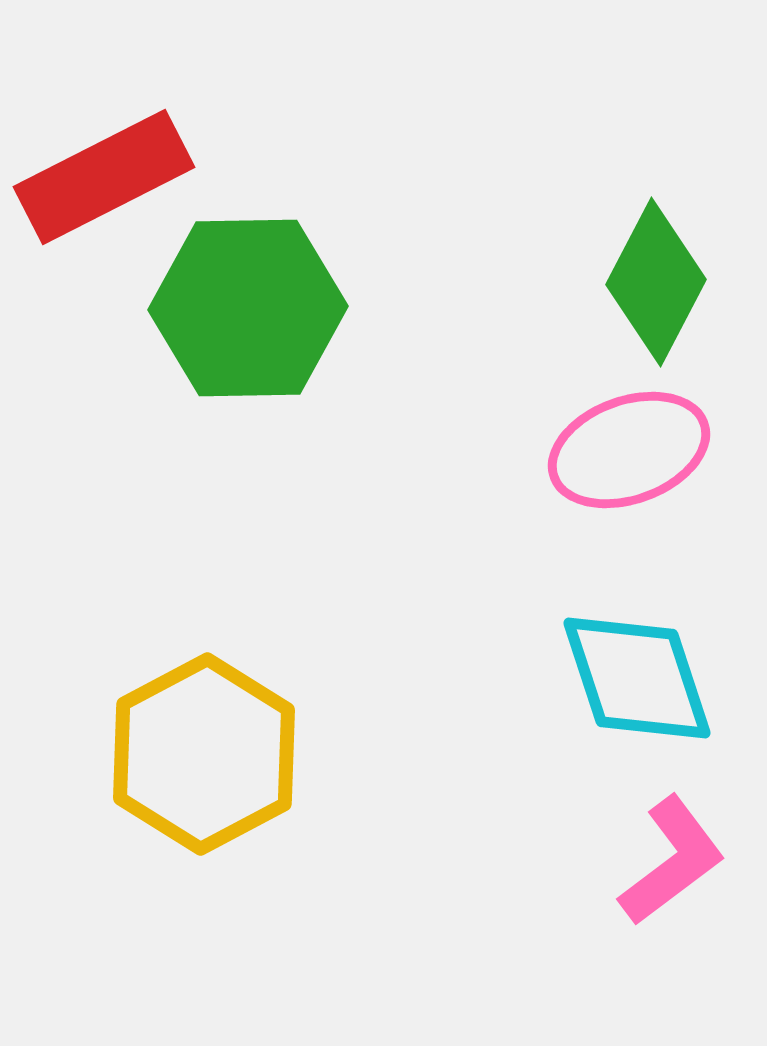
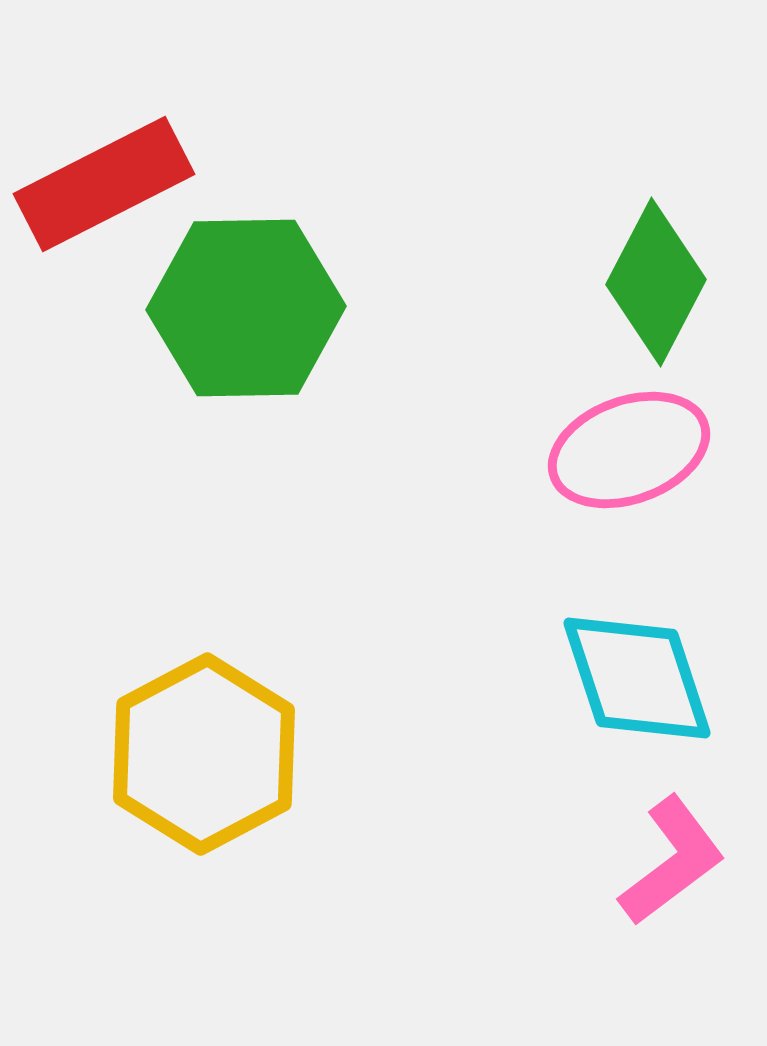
red rectangle: moved 7 px down
green hexagon: moved 2 px left
